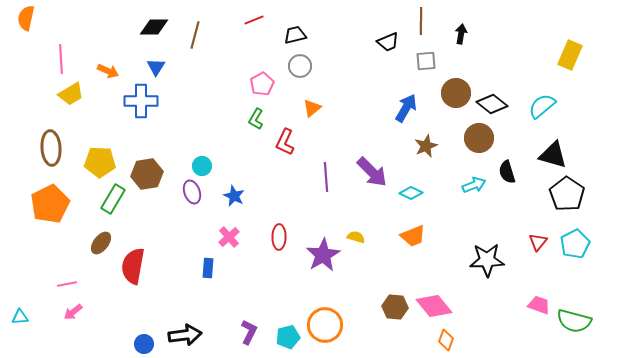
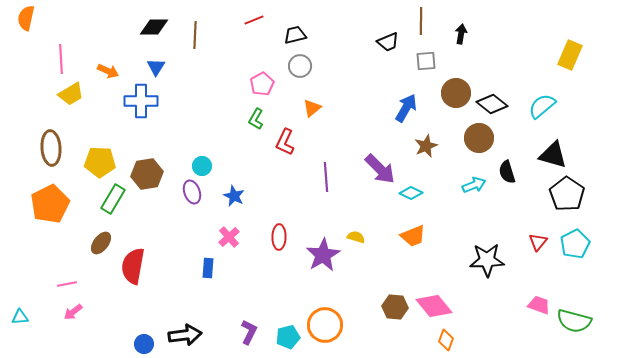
brown line at (195, 35): rotated 12 degrees counterclockwise
purple arrow at (372, 172): moved 8 px right, 3 px up
